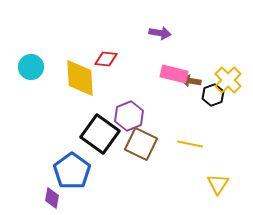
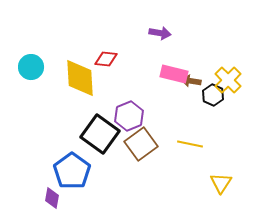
black hexagon: rotated 15 degrees counterclockwise
brown square: rotated 28 degrees clockwise
yellow triangle: moved 3 px right, 1 px up
